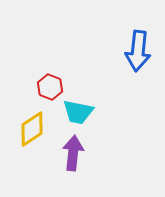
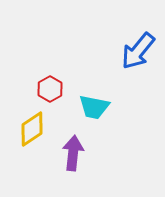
blue arrow: rotated 33 degrees clockwise
red hexagon: moved 2 px down; rotated 10 degrees clockwise
cyan trapezoid: moved 16 px right, 5 px up
